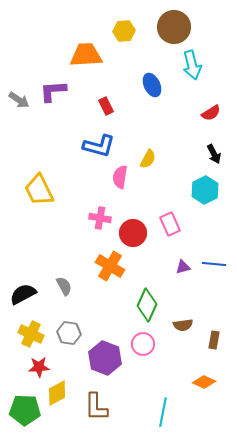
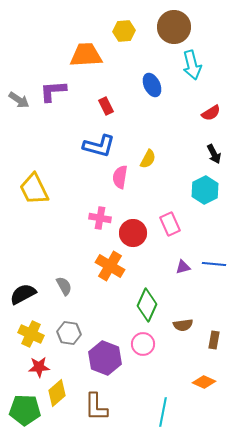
yellow trapezoid: moved 5 px left, 1 px up
yellow diamond: rotated 12 degrees counterclockwise
